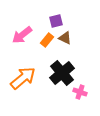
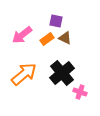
purple square: rotated 24 degrees clockwise
orange rectangle: moved 1 px up; rotated 16 degrees clockwise
orange arrow: moved 1 px right, 4 px up
